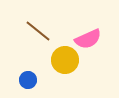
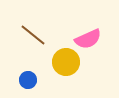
brown line: moved 5 px left, 4 px down
yellow circle: moved 1 px right, 2 px down
